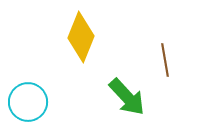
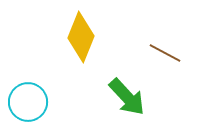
brown line: moved 7 px up; rotated 52 degrees counterclockwise
